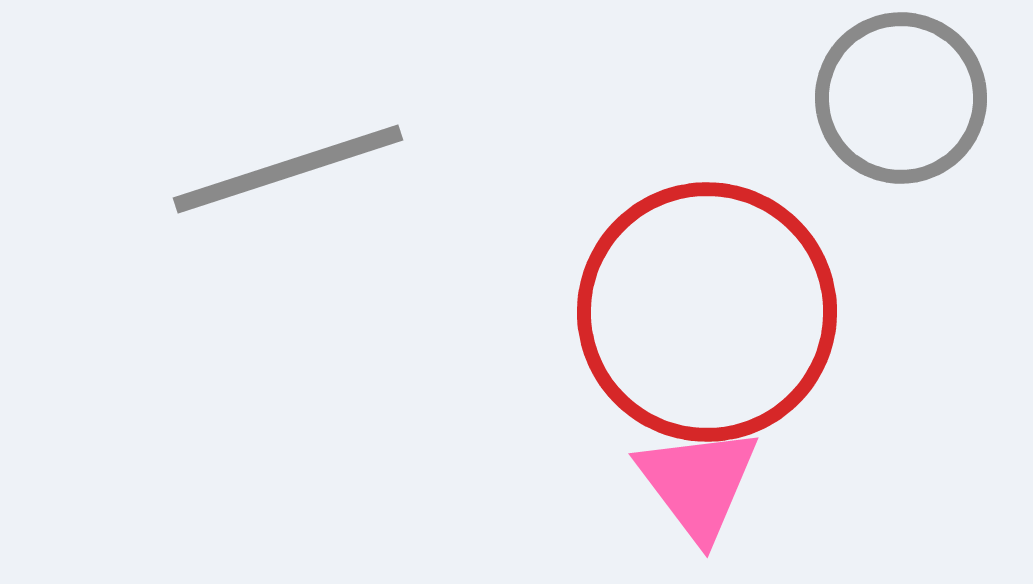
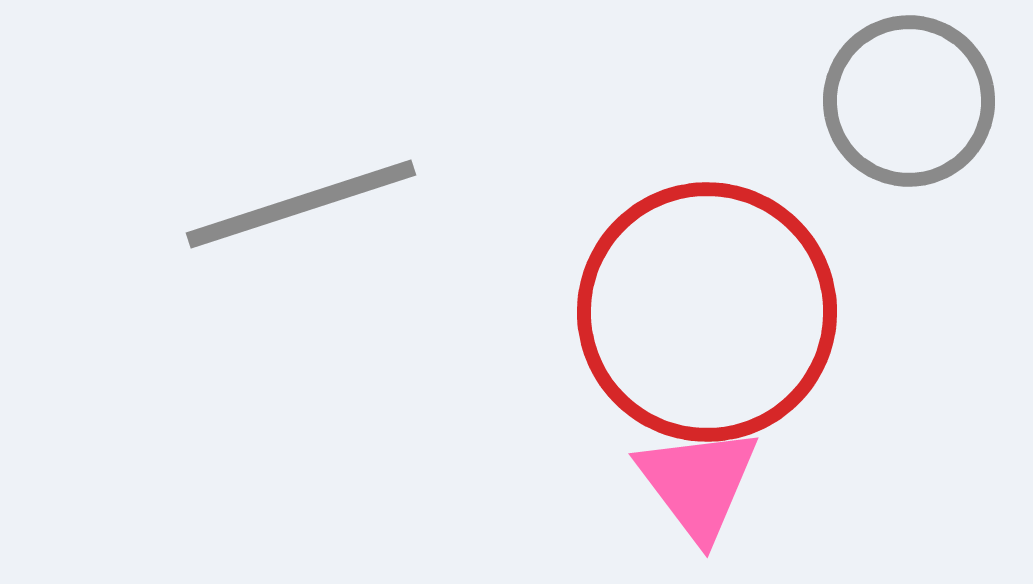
gray circle: moved 8 px right, 3 px down
gray line: moved 13 px right, 35 px down
